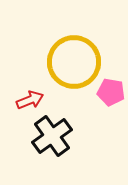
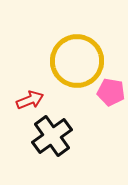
yellow circle: moved 3 px right, 1 px up
